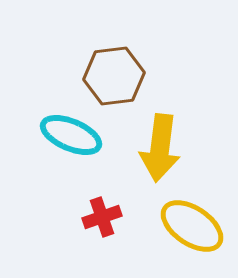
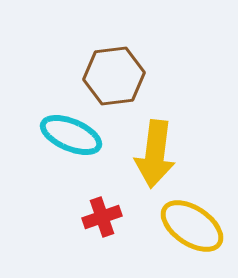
yellow arrow: moved 5 px left, 6 px down
